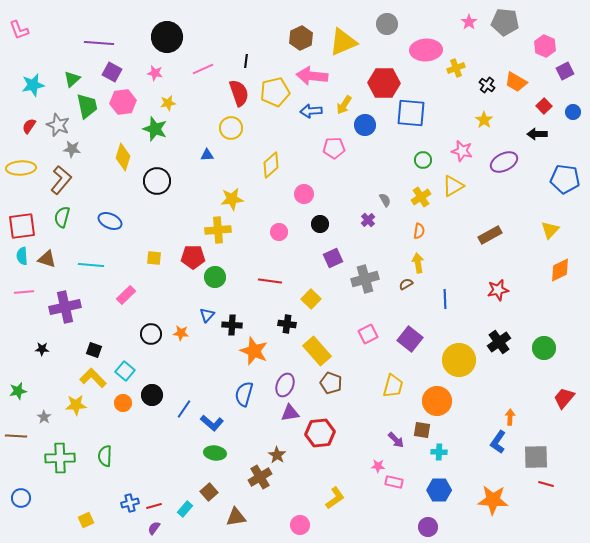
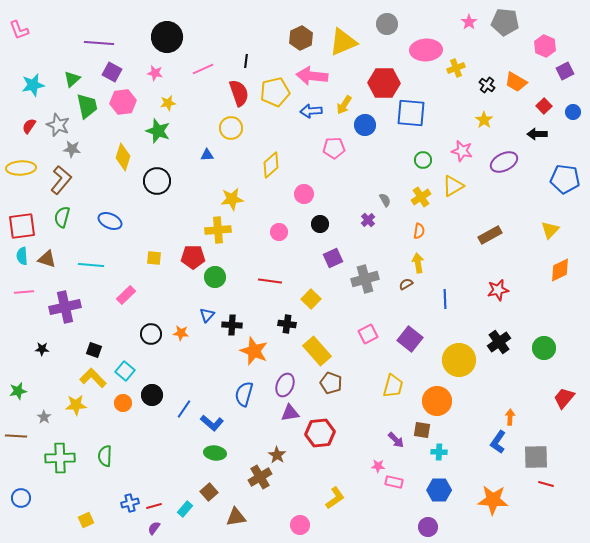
green star at (155, 129): moved 3 px right, 2 px down
